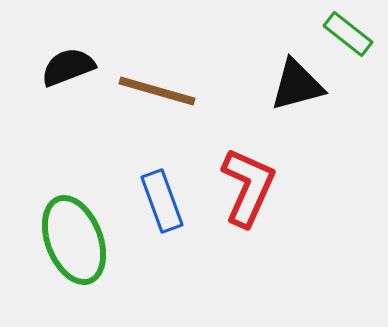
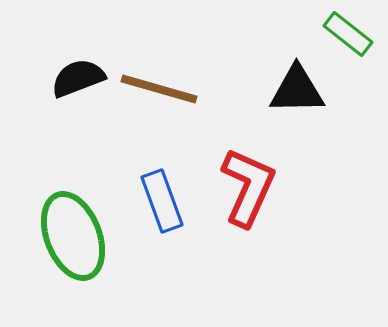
black semicircle: moved 10 px right, 11 px down
black triangle: moved 5 px down; rotated 14 degrees clockwise
brown line: moved 2 px right, 2 px up
green ellipse: moved 1 px left, 4 px up
